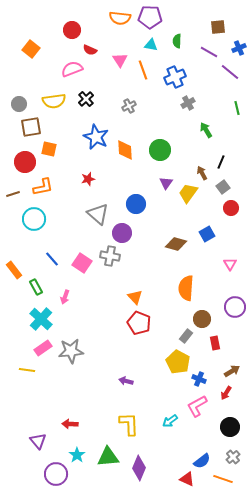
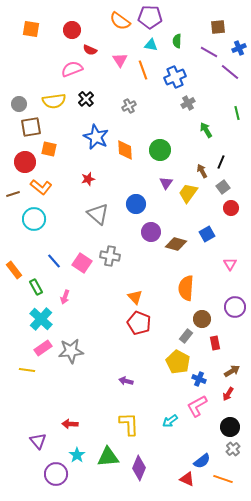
orange semicircle at (120, 18): moved 3 px down; rotated 30 degrees clockwise
orange square at (31, 49): moved 20 px up; rotated 30 degrees counterclockwise
green line at (237, 108): moved 5 px down
brown arrow at (202, 173): moved 2 px up
orange L-shape at (43, 187): moved 2 px left; rotated 50 degrees clockwise
purple circle at (122, 233): moved 29 px right, 1 px up
blue line at (52, 259): moved 2 px right, 2 px down
red arrow at (226, 393): moved 2 px right, 1 px down
gray cross at (233, 457): moved 8 px up
